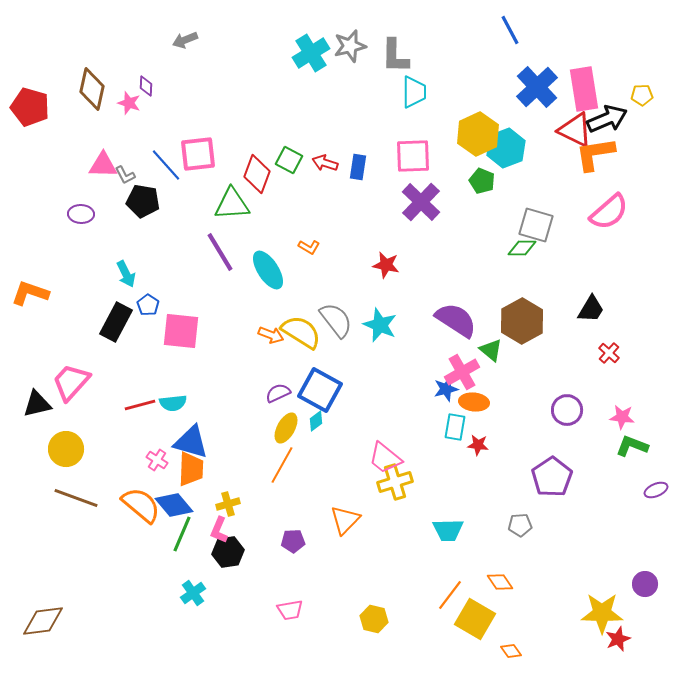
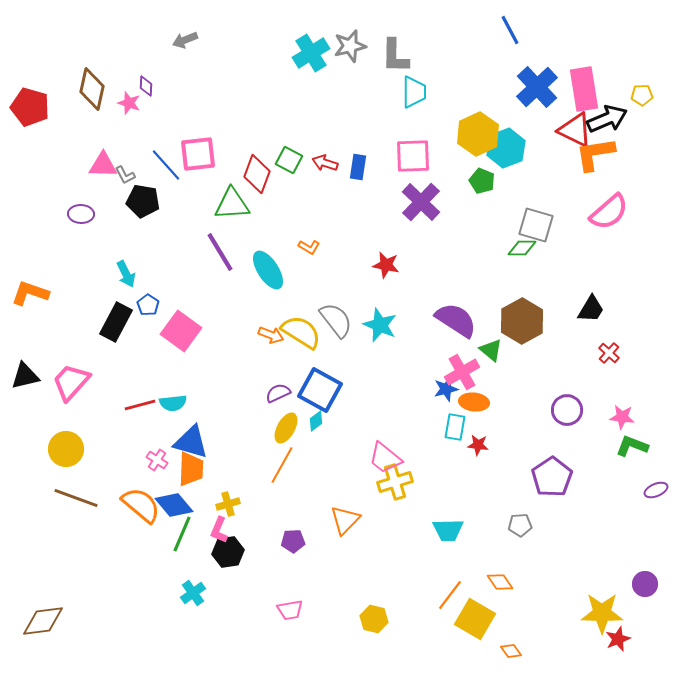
pink square at (181, 331): rotated 30 degrees clockwise
black triangle at (37, 404): moved 12 px left, 28 px up
